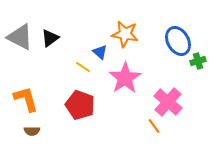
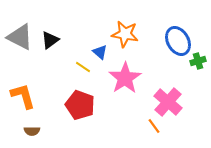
black triangle: moved 2 px down
orange L-shape: moved 3 px left, 3 px up
